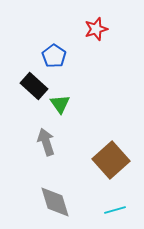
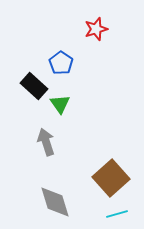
blue pentagon: moved 7 px right, 7 px down
brown square: moved 18 px down
cyan line: moved 2 px right, 4 px down
